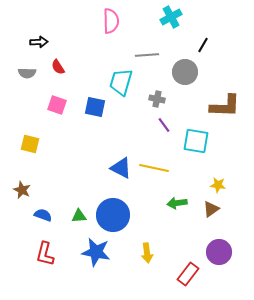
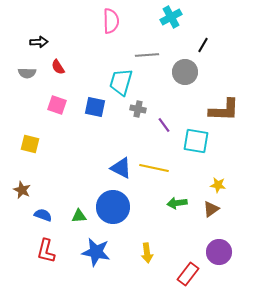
gray cross: moved 19 px left, 10 px down
brown L-shape: moved 1 px left, 4 px down
blue circle: moved 8 px up
red L-shape: moved 1 px right, 3 px up
